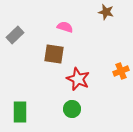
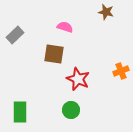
green circle: moved 1 px left, 1 px down
